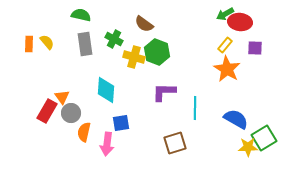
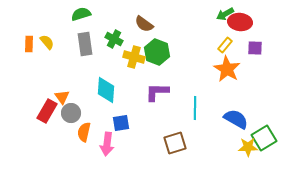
green semicircle: moved 1 px up; rotated 30 degrees counterclockwise
purple L-shape: moved 7 px left
